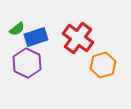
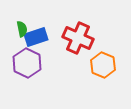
green semicircle: moved 5 px right; rotated 63 degrees counterclockwise
red cross: rotated 12 degrees counterclockwise
orange hexagon: rotated 20 degrees counterclockwise
